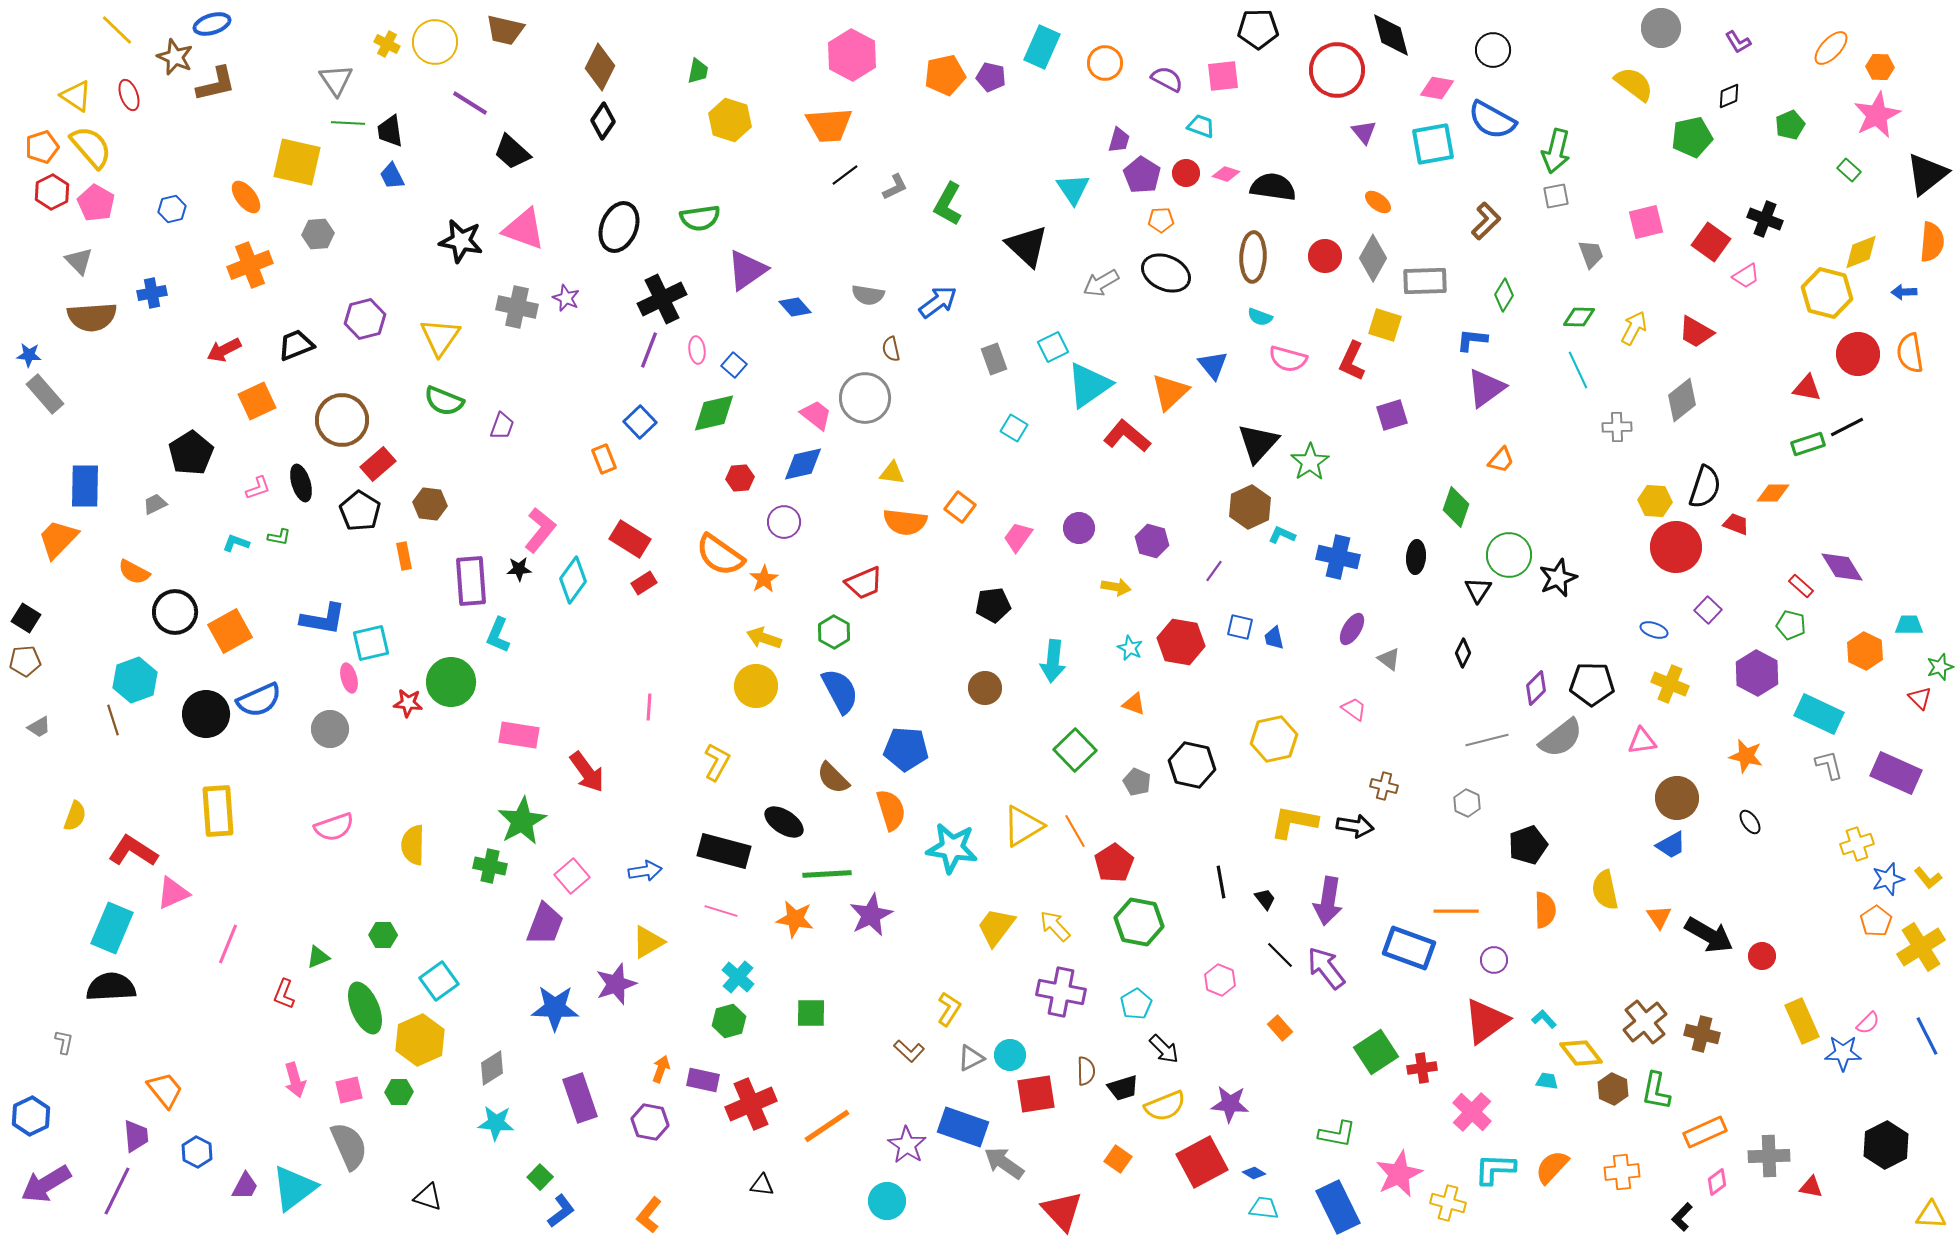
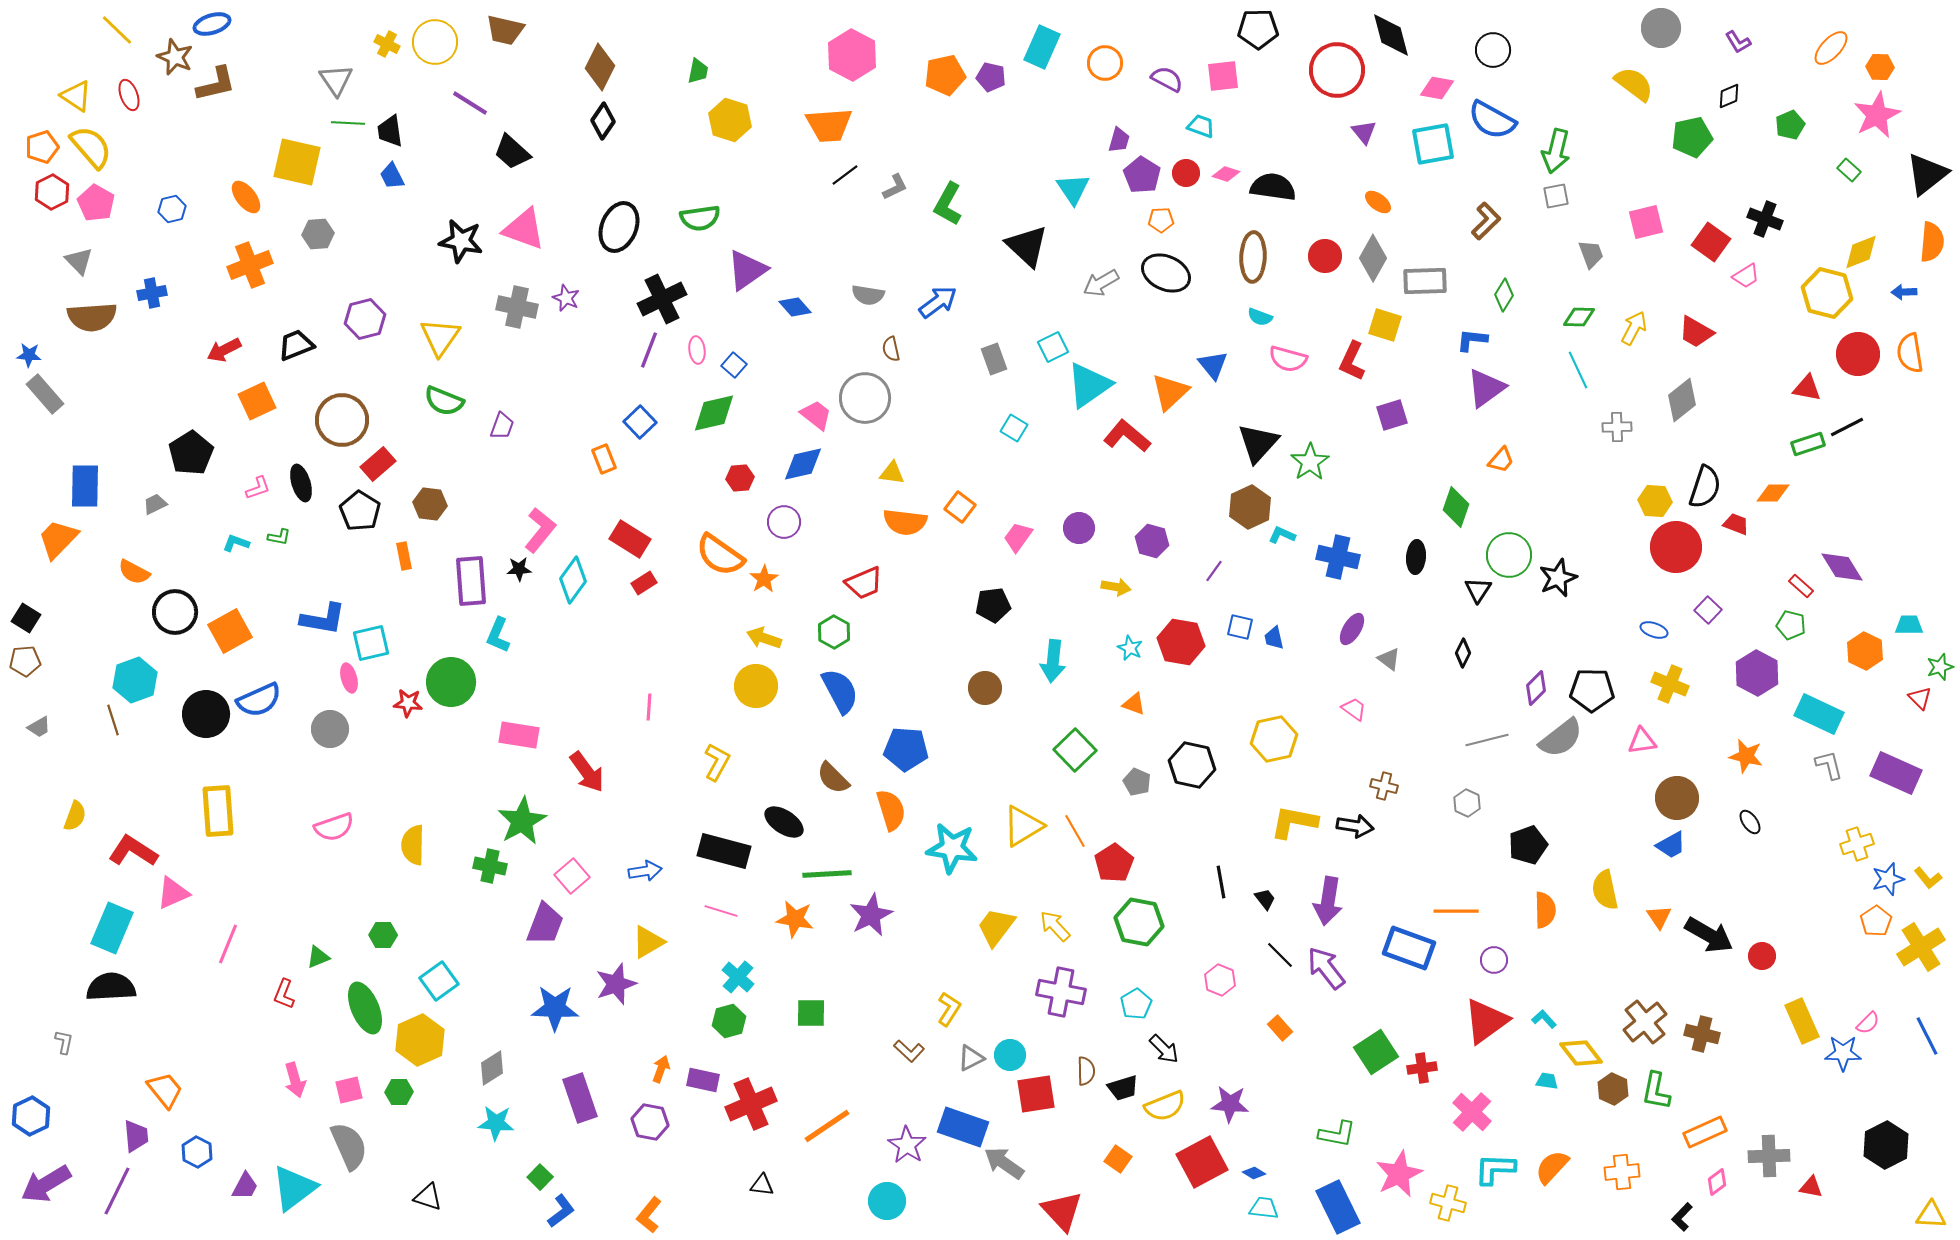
black pentagon at (1592, 684): moved 6 px down
